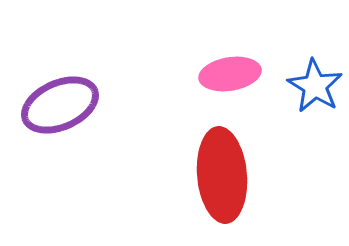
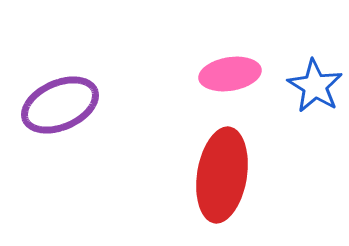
red ellipse: rotated 14 degrees clockwise
